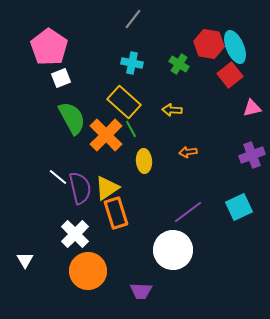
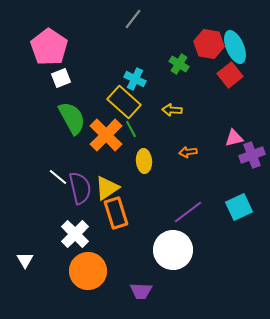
cyan cross: moved 3 px right, 16 px down; rotated 15 degrees clockwise
pink triangle: moved 18 px left, 30 px down
